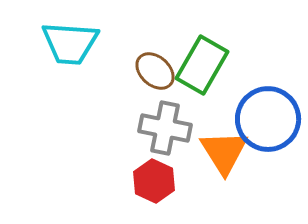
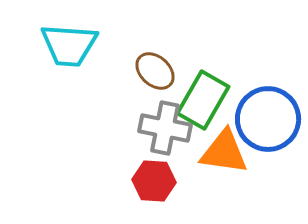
cyan trapezoid: moved 1 px left, 2 px down
green rectangle: moved 1 px right, 35 px down
orange triangle: rotated 50 degrees counterclockwise
red hexagon: rotated 21 degrees counterclockwise
